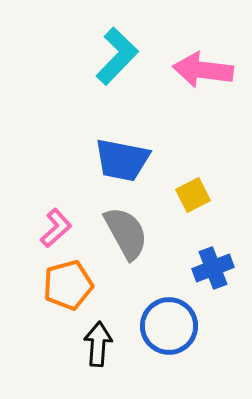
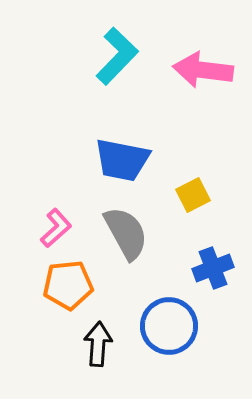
orange pentagon: rotated 9 degrees clockwise
